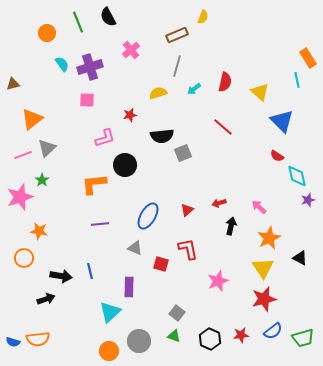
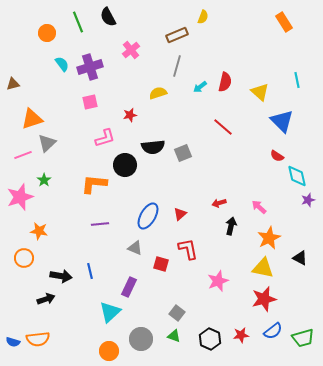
orange rectangle at (308, 58): moved 24 px left, 36 px up
cyan arrow at (194, 89): moved 6 px right, 2 px up
pink square at (87, 100): moved 3 px right, 2 px down; rotated 14 degrees counterclockwise
orange triangle at (32, 119): rotated 20 degrees clockwise
black semicircle at (162, 136): moved 9 px left, 11 px down
gray triangle at (47, 148): moved 5 px up
green star at (42, 180): moved 2 px right
orange L-shape at (94, 184): rotated 12 degrees clockwise
red triangle at (187, 210): moved 7 px left, 4 px down
yellow triangle at (263, 268): rotated 45 degrees counterclockwise
purple rectangle at (129, 287): rotated 24 degrees clockwise
gray circle at (139, 341): moved 2 px right, 2 px up
